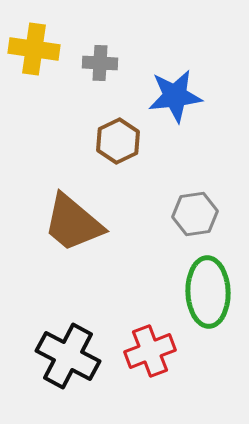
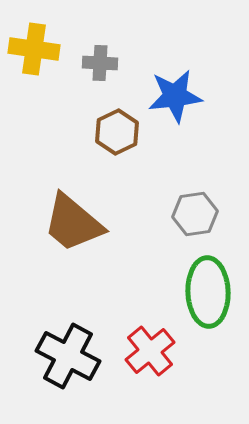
brown hexagon: moved 1 px left, 9 px up
red cross: rotated 18 degrees counterclockwise
